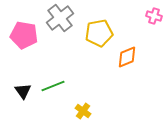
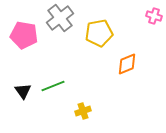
orange diamond: moved 7 px down
yellow cross: rotated 35 degrees clockwise
